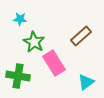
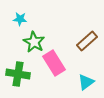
brown rectangle: moved 6 px right, 5 px down
green cross: moved 2 px up
